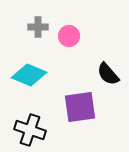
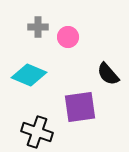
pink circle: moved 1 px left, 1 px down
black cross: moved 7 px right, 2 px down
